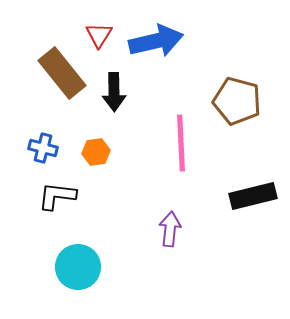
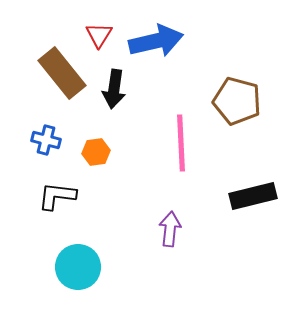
black arrow: moved 3 px up; rotated 9 degrees clockwise
blue cross: moved 3 px right, 8 px up
